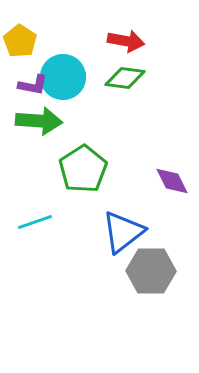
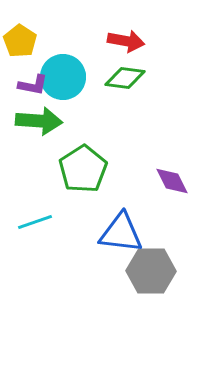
blue triangle: moved 2 px left, 1 px down; rotated 45 degrees clockwise
